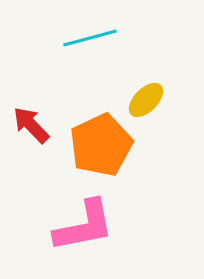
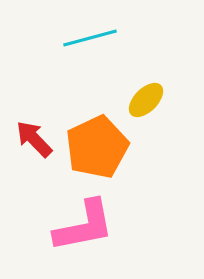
red arrow: moved 3 px right, 14 px down
orange pentagon: moved 4 px left, 2 px down
